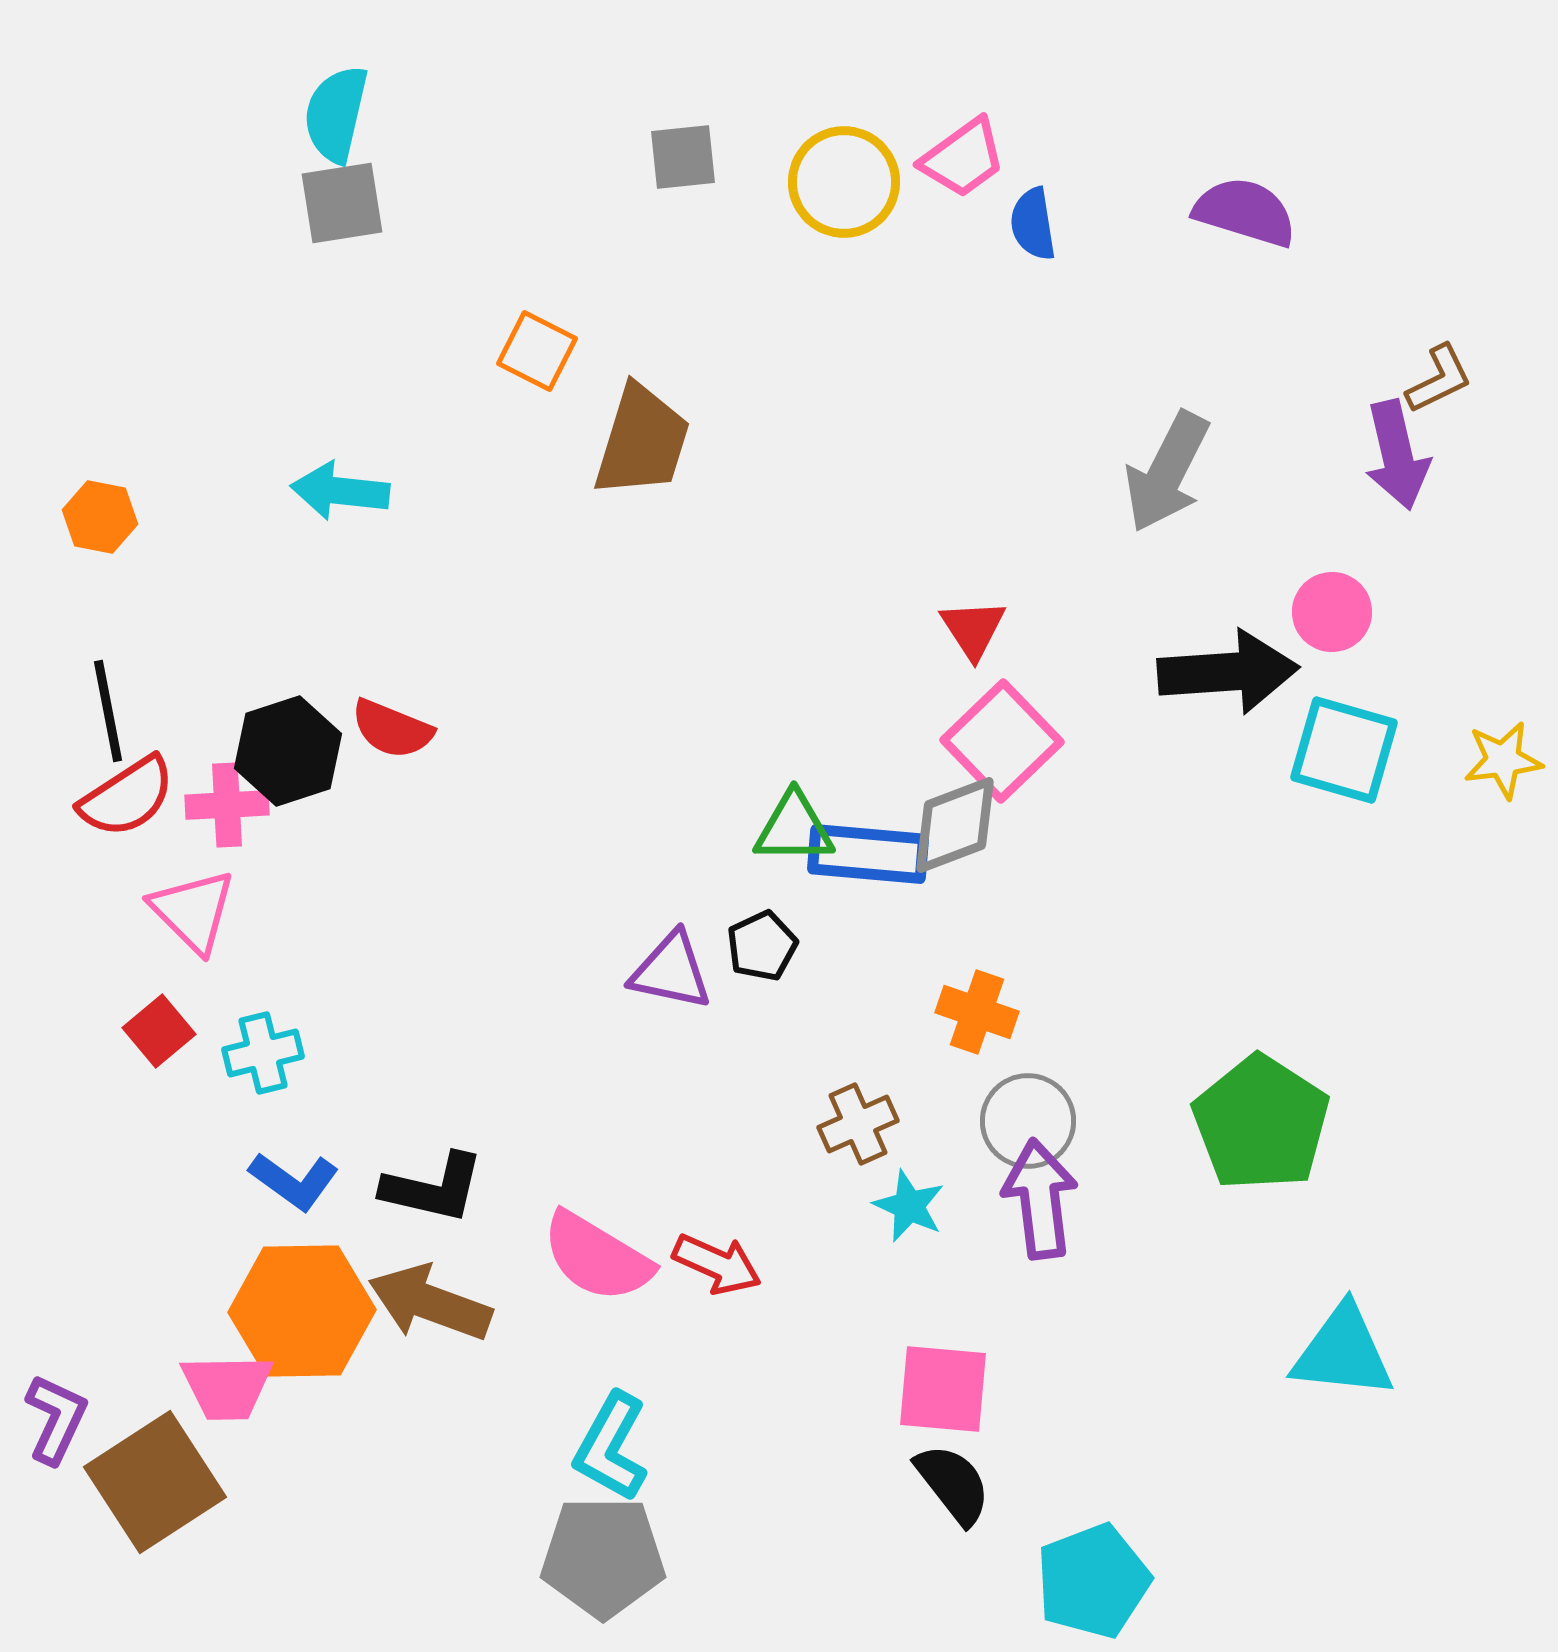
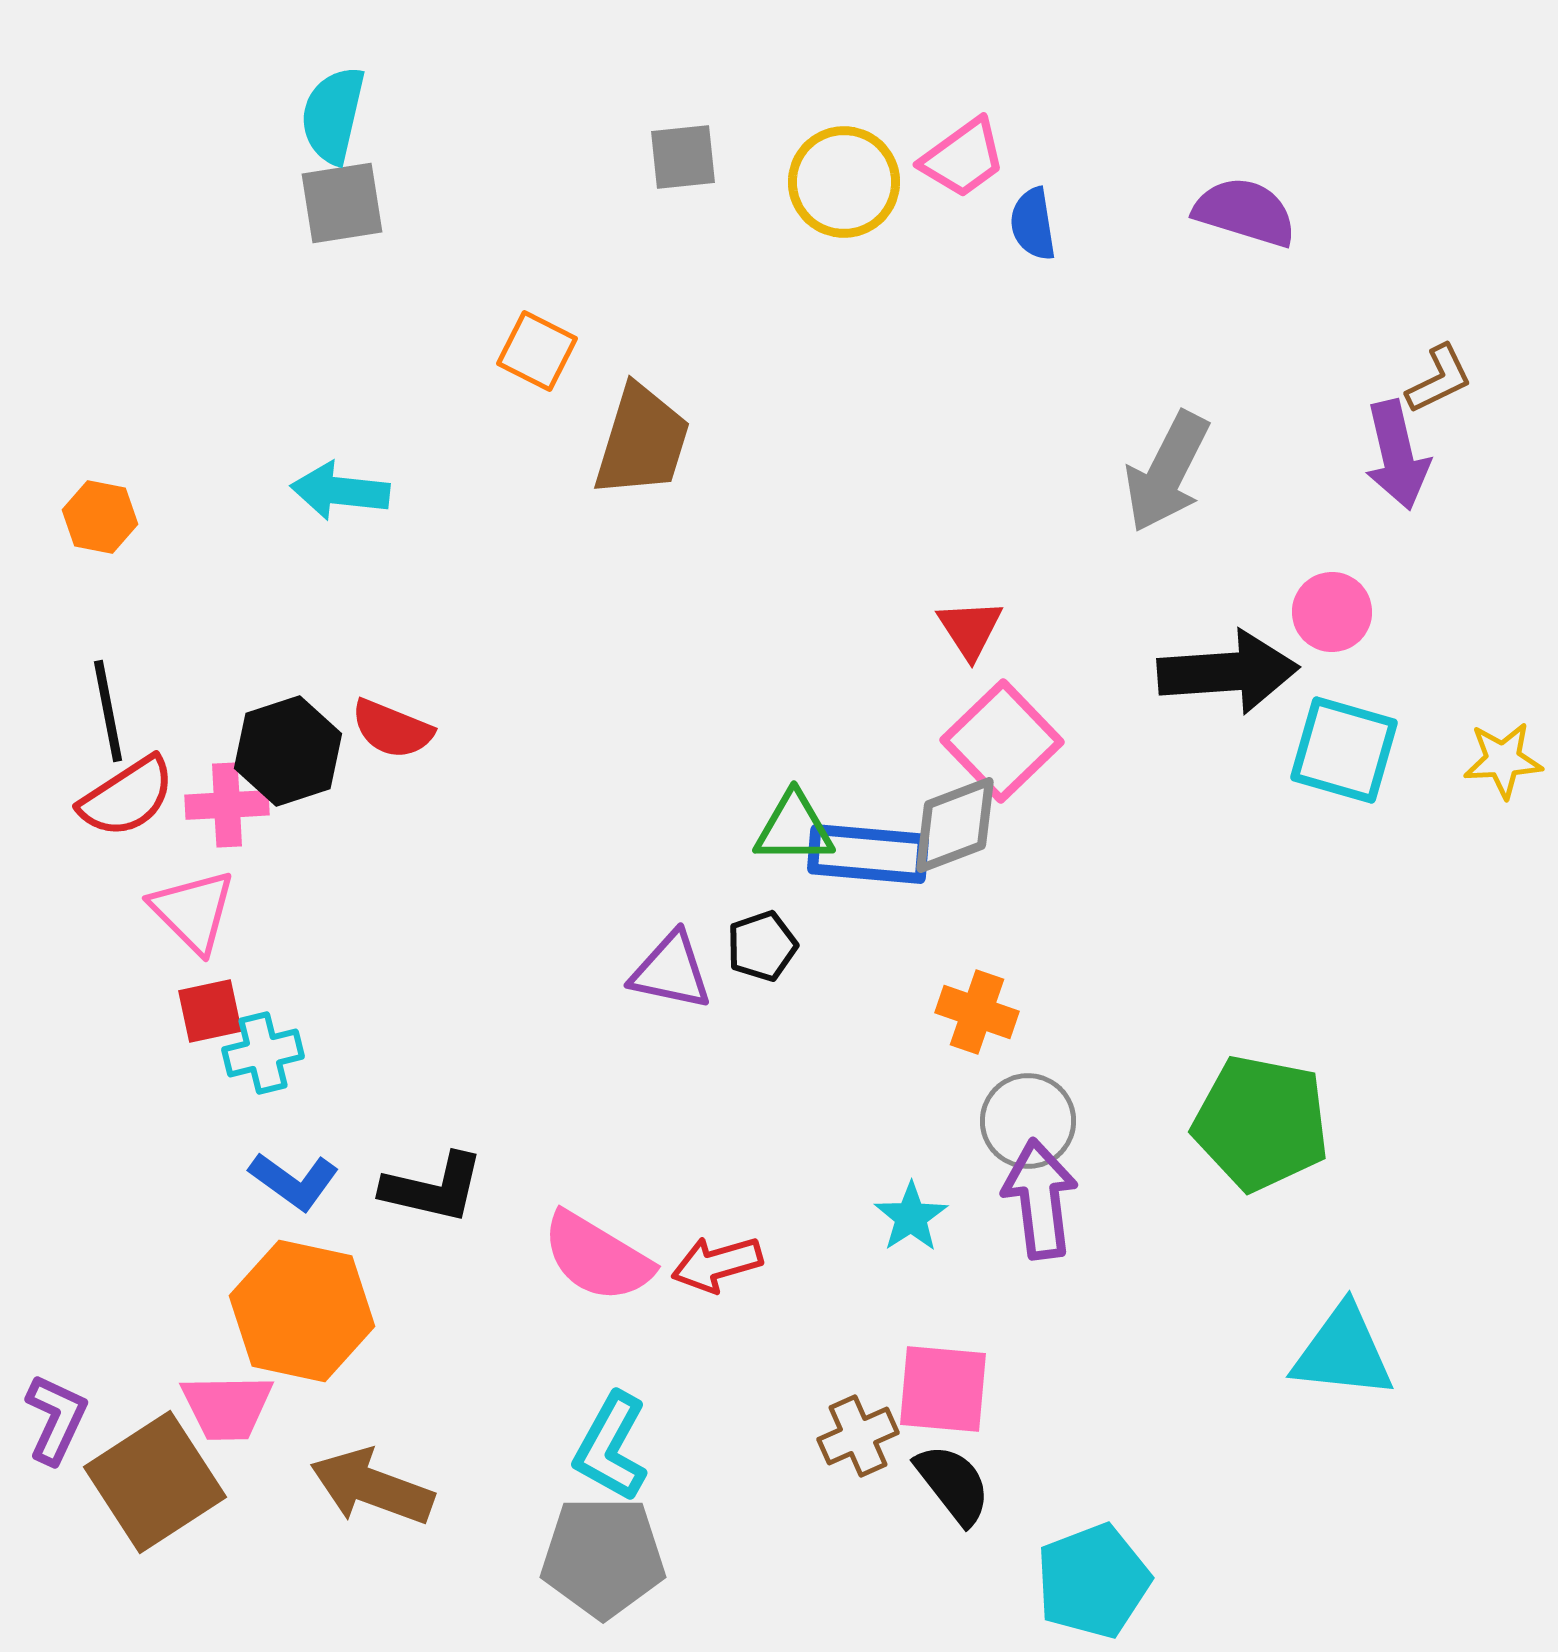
cyan semicircle at (336, 114): moved 3 px left, 1 px down
red triangle at (973, 629): moved 3 px left
yellow star at (1503, 760): rotated 4 degrees clockwise
black pentagon at (762, 946): rotated 6 degrees clockwise
red square at (159, 1031): moved 51 px right, 20 px up; rotated 28 degrees clockwise
green pentagon at (1261, 1123): rotated 22 degrees counterclockwise
brown cross at (858, 1124): moved 312 px down
cyan star at (909, 1206): moved 2 px right, 11 px down; rotated 14 degrees clockwise
red arrow at (717, 1264): rotated 140 degrees clockwise
brown arrow at (430, 1303): moved 58 px left, 184 px down
orange hexagon at (302, 1311): rotated 13 degrees clockwise
pink trapezoid at (227, 1387): moved 20 px down
